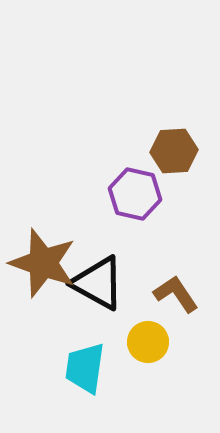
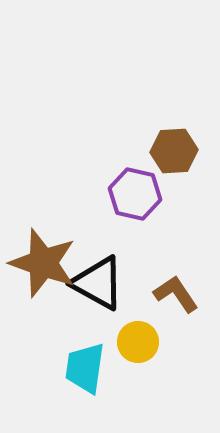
yellow circle: moved 10 px left
